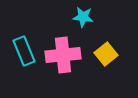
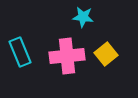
cyan rectangle: moved 4 px left, 1 px down
pink cross: moved 4 px right, 1 px down
